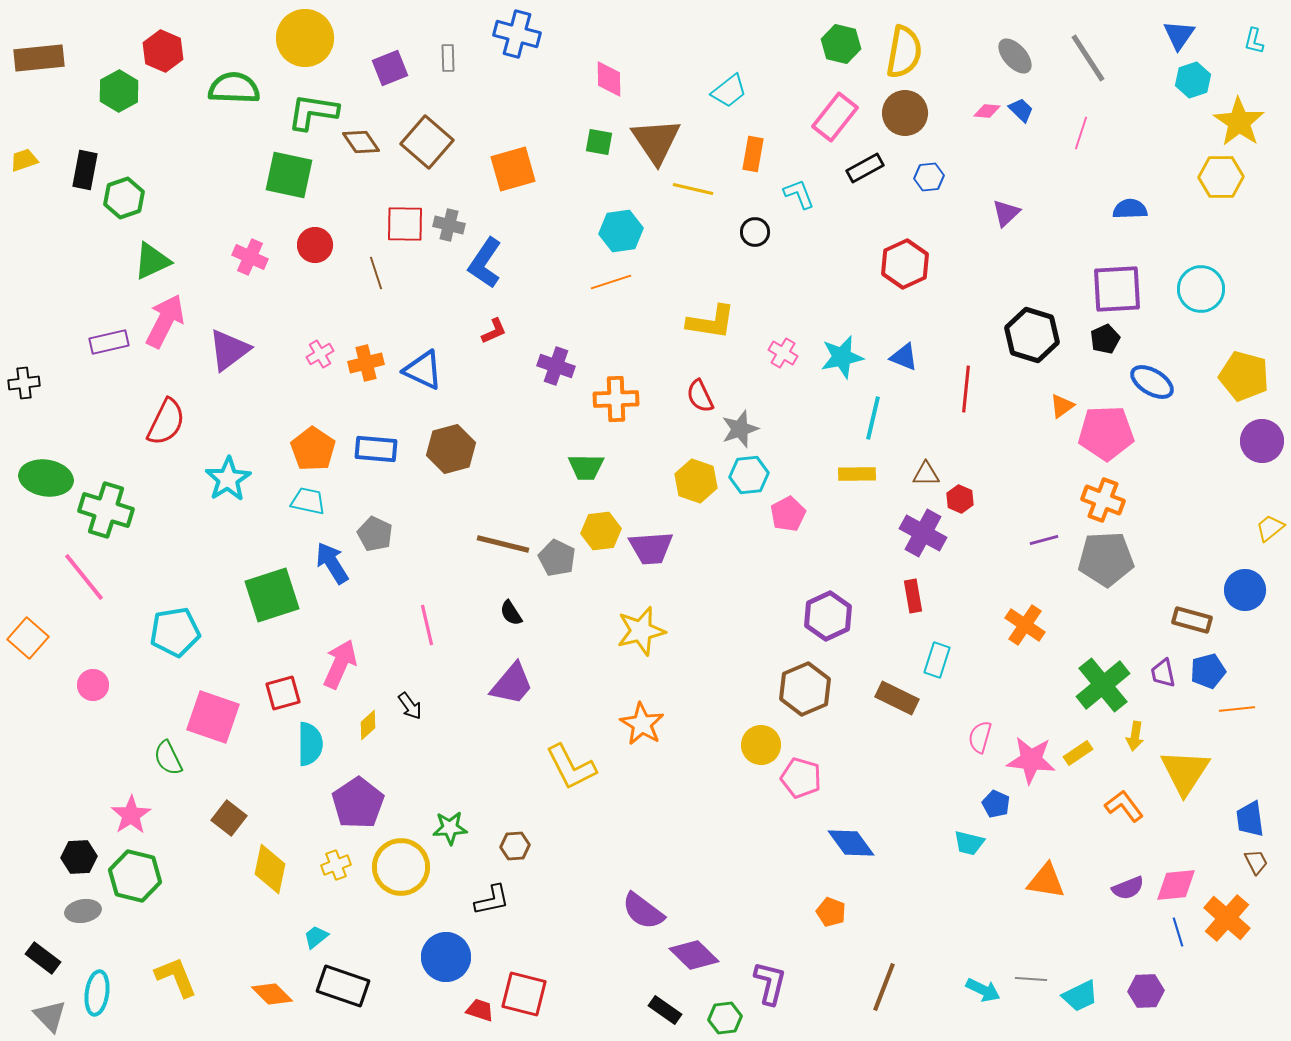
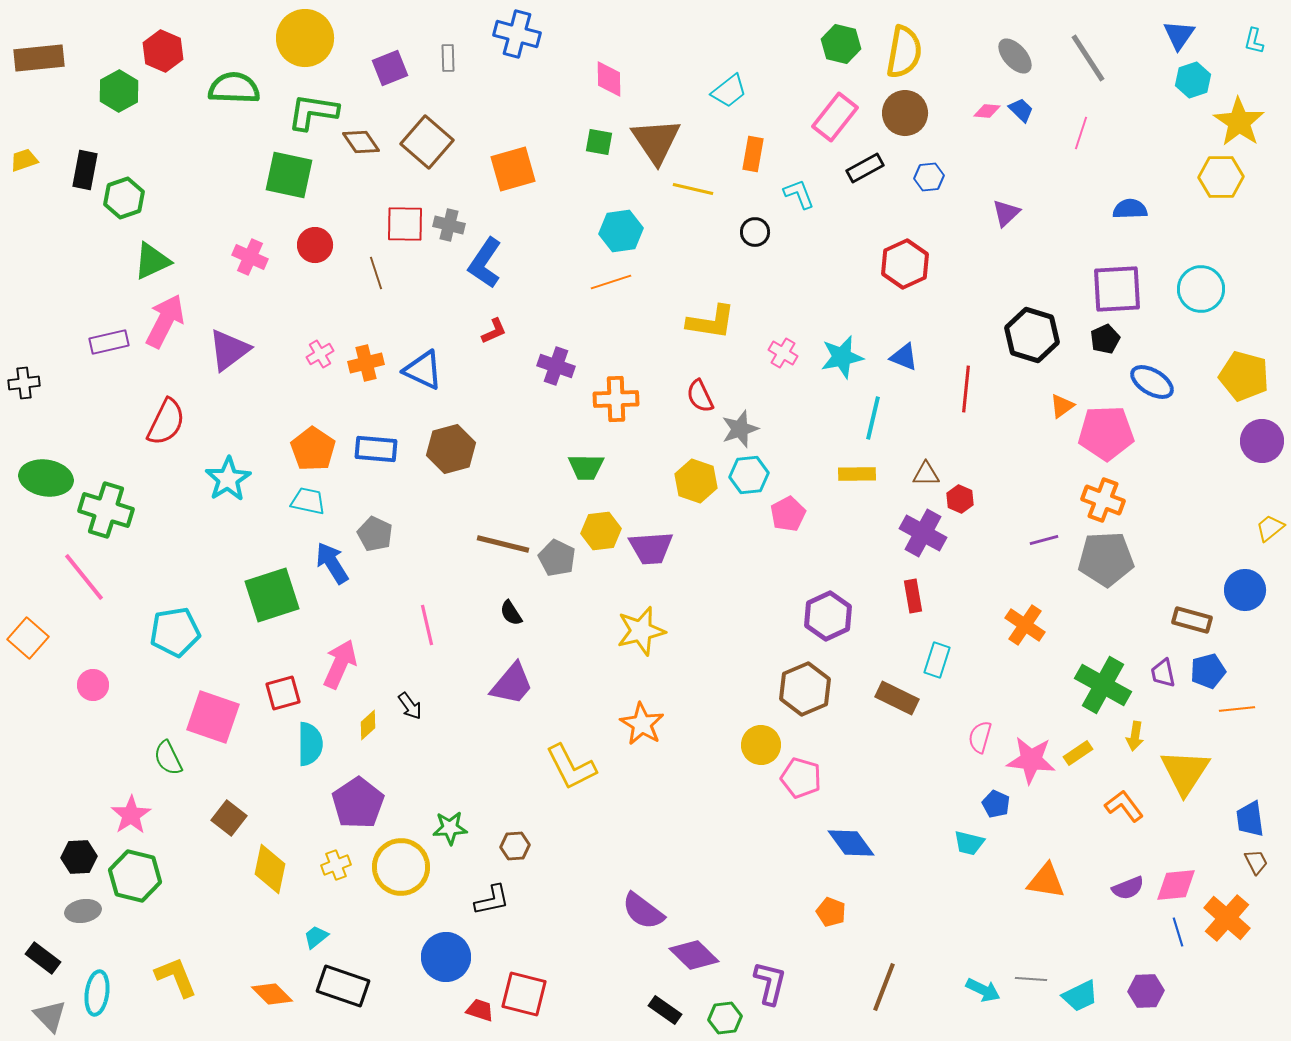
green cross at (1103, 685): rotated 22 degrees counterclockwise
